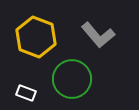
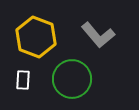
white rectangle: moved 3 px left, 13 px up; rotated 72 degrees clockwise
